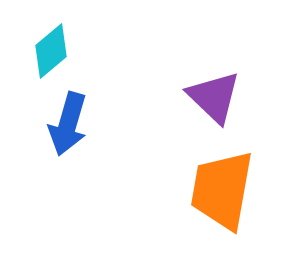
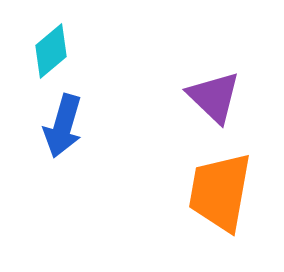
blue arrow: moved 5 px left, 2 px down
orange trapezoid: moved 2 px left, 2 px down
